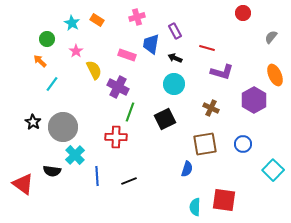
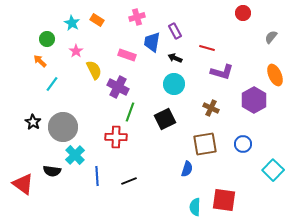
blue trapezoid: moved 1 px right, 2 px up
